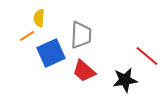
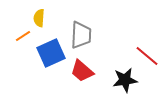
orange line: moved 4 px left
red trapezoid: moved 2 px left
